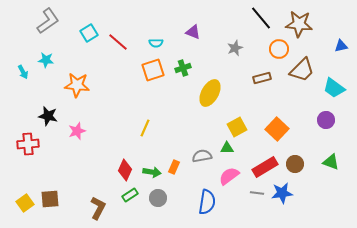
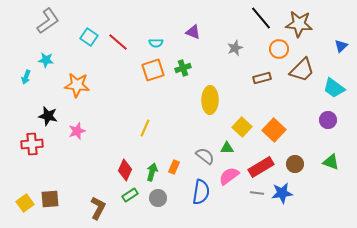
cyan square at (89, 33): moved 4 px down; rotated 24 degrees counterclockwise
blue triangle at (341, 46): rotated 32 degrees counterclockwise
cyan arrow at (23, 72): moved 3 px right, 5 px down; rotated 48 degrees clockwise
yellow ellipse at (210, 93): moved 7 px down; rotated 28 degrees counterclockwise
purple circle at (326, 120): moved 2 px right
yellow square at (237, 127): moved 5 px right; rotated 18 degrees counterclockwise
orange square at (277, 129): moved 3 px left, 1 px down
red cross at (28, 144): moved 4 px right
gray semicircle at (202, 156): moved 3 px right; rotated 48 degrees clockwise
red rectangle at (265, 167): moved 4 px left
green arrow at (152, 172): rotated 84 degrees counterclockwise
blue semicircle at (207, 202): moved 6 px left, 10 px up
